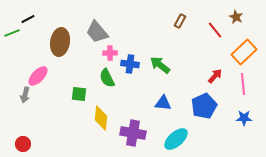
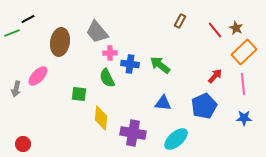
brown star: moved 11 px down
gray arrow: moved 9 px left, 6 px up
